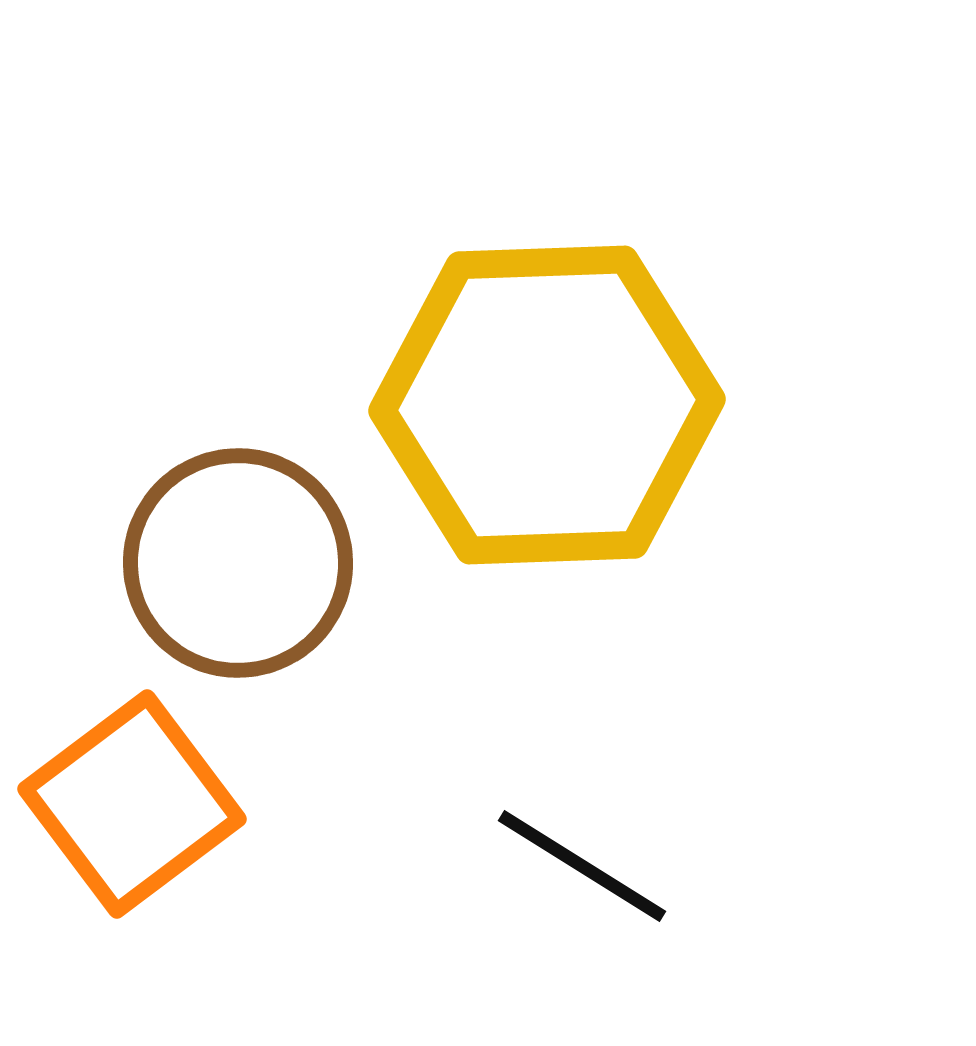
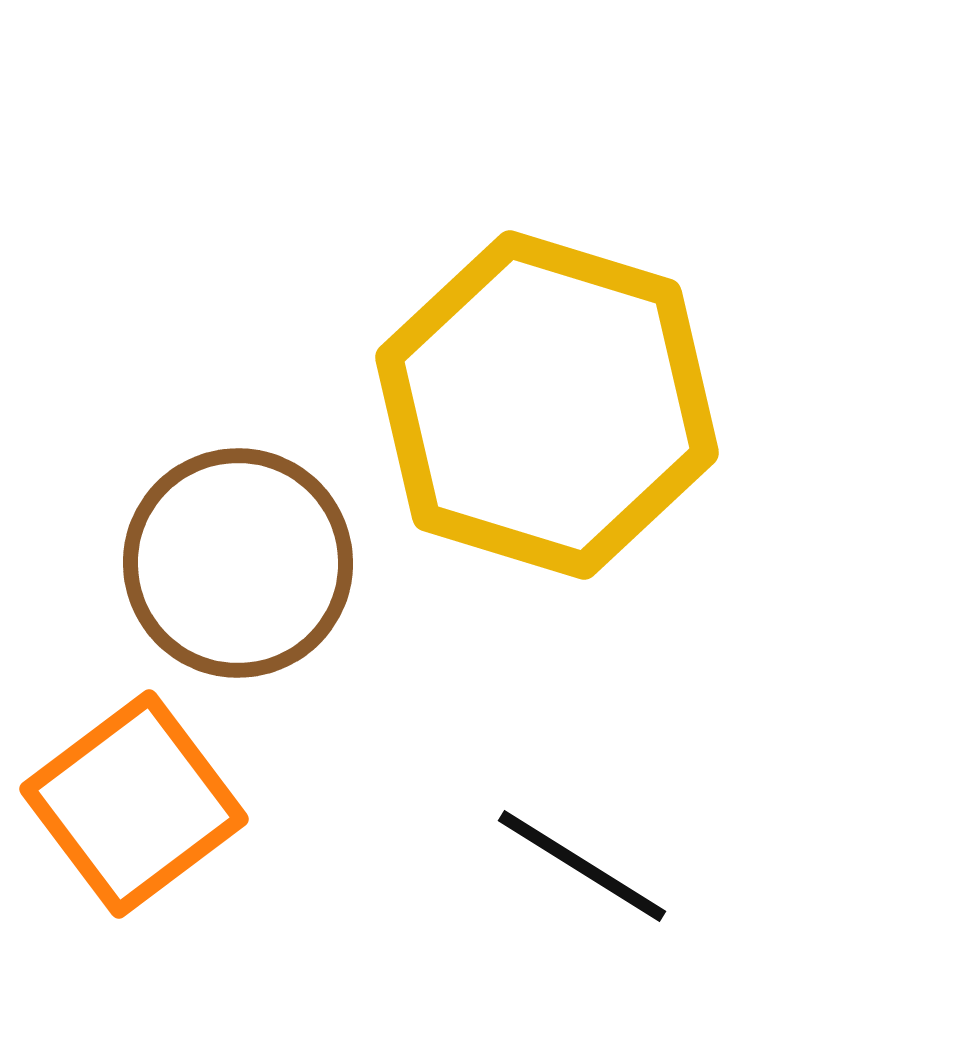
yellow hexagon: rotated 19 degrees clockwise
orange square: moved 2 px right
